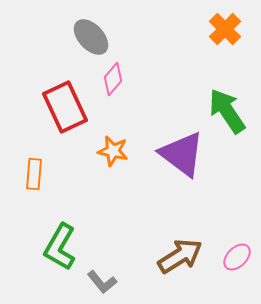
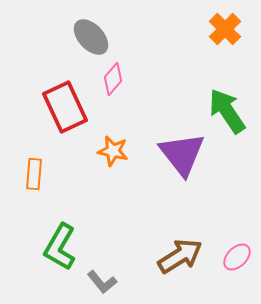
purple triangle: rotated 15 degrees clockwise
